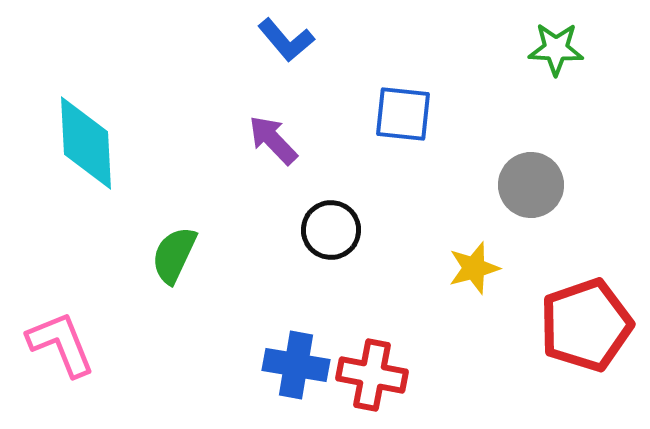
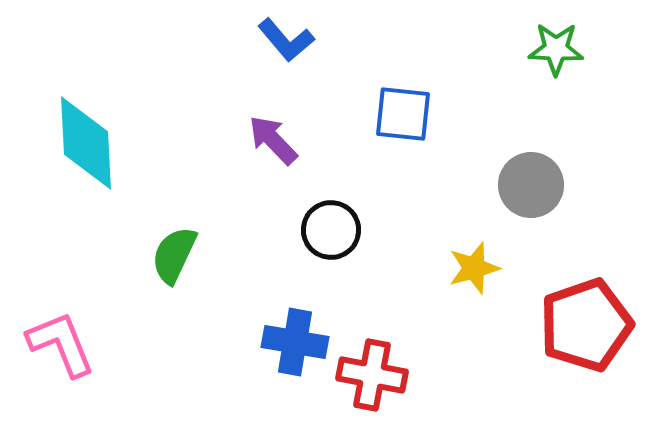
blue cross: moved 1 px left, 23 px up
